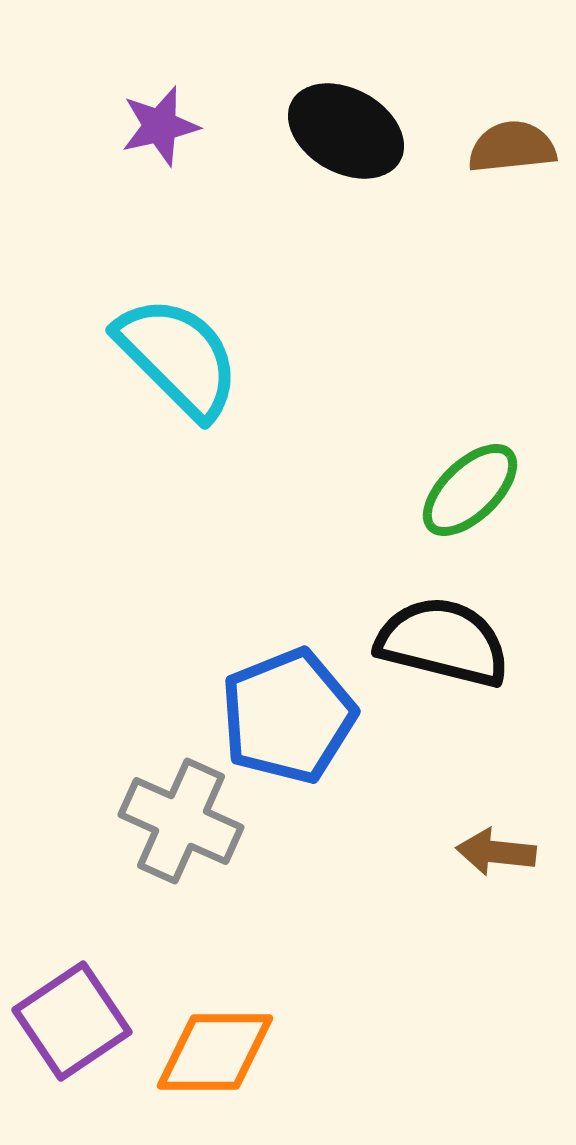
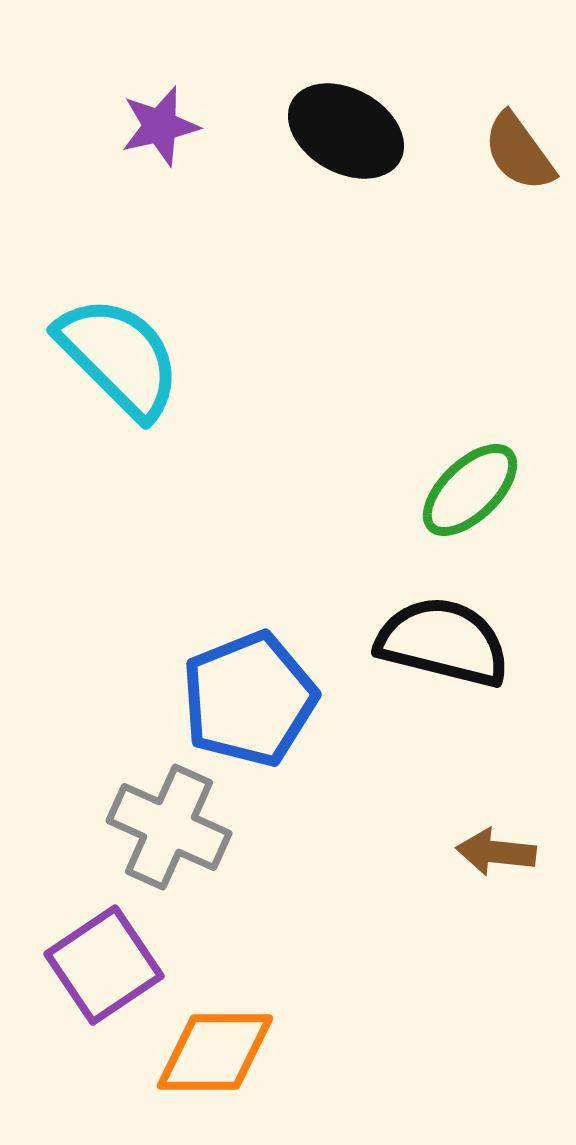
brown semicircle: moved 7 px right, 5 px down; rotated 120 degrees counterclockwise
cyan semicircle: moved 59 px left
blue pentagon: moved 39 px left, 17 px up
gray cross: moved 12 px left, 6 px down
purple square: moved 32 px right, 56 px up
